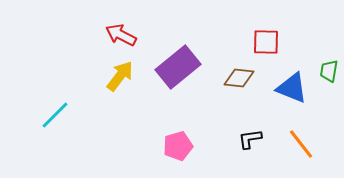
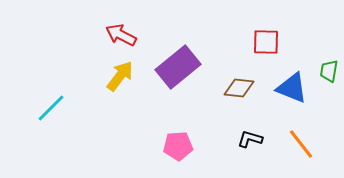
brown diamond: moved 10 px down
cyan line: moved 4 px left, 7 px up
black L-shape: rotated 25 degrees clockwise
pink pentagon: rotated 12 degrees clockwise
